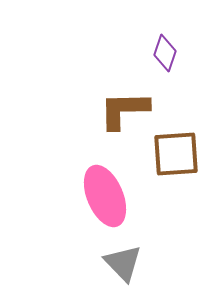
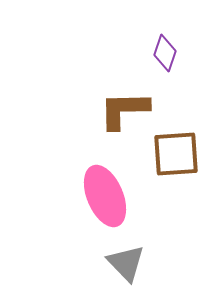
gray triangle: moved 3 px right
